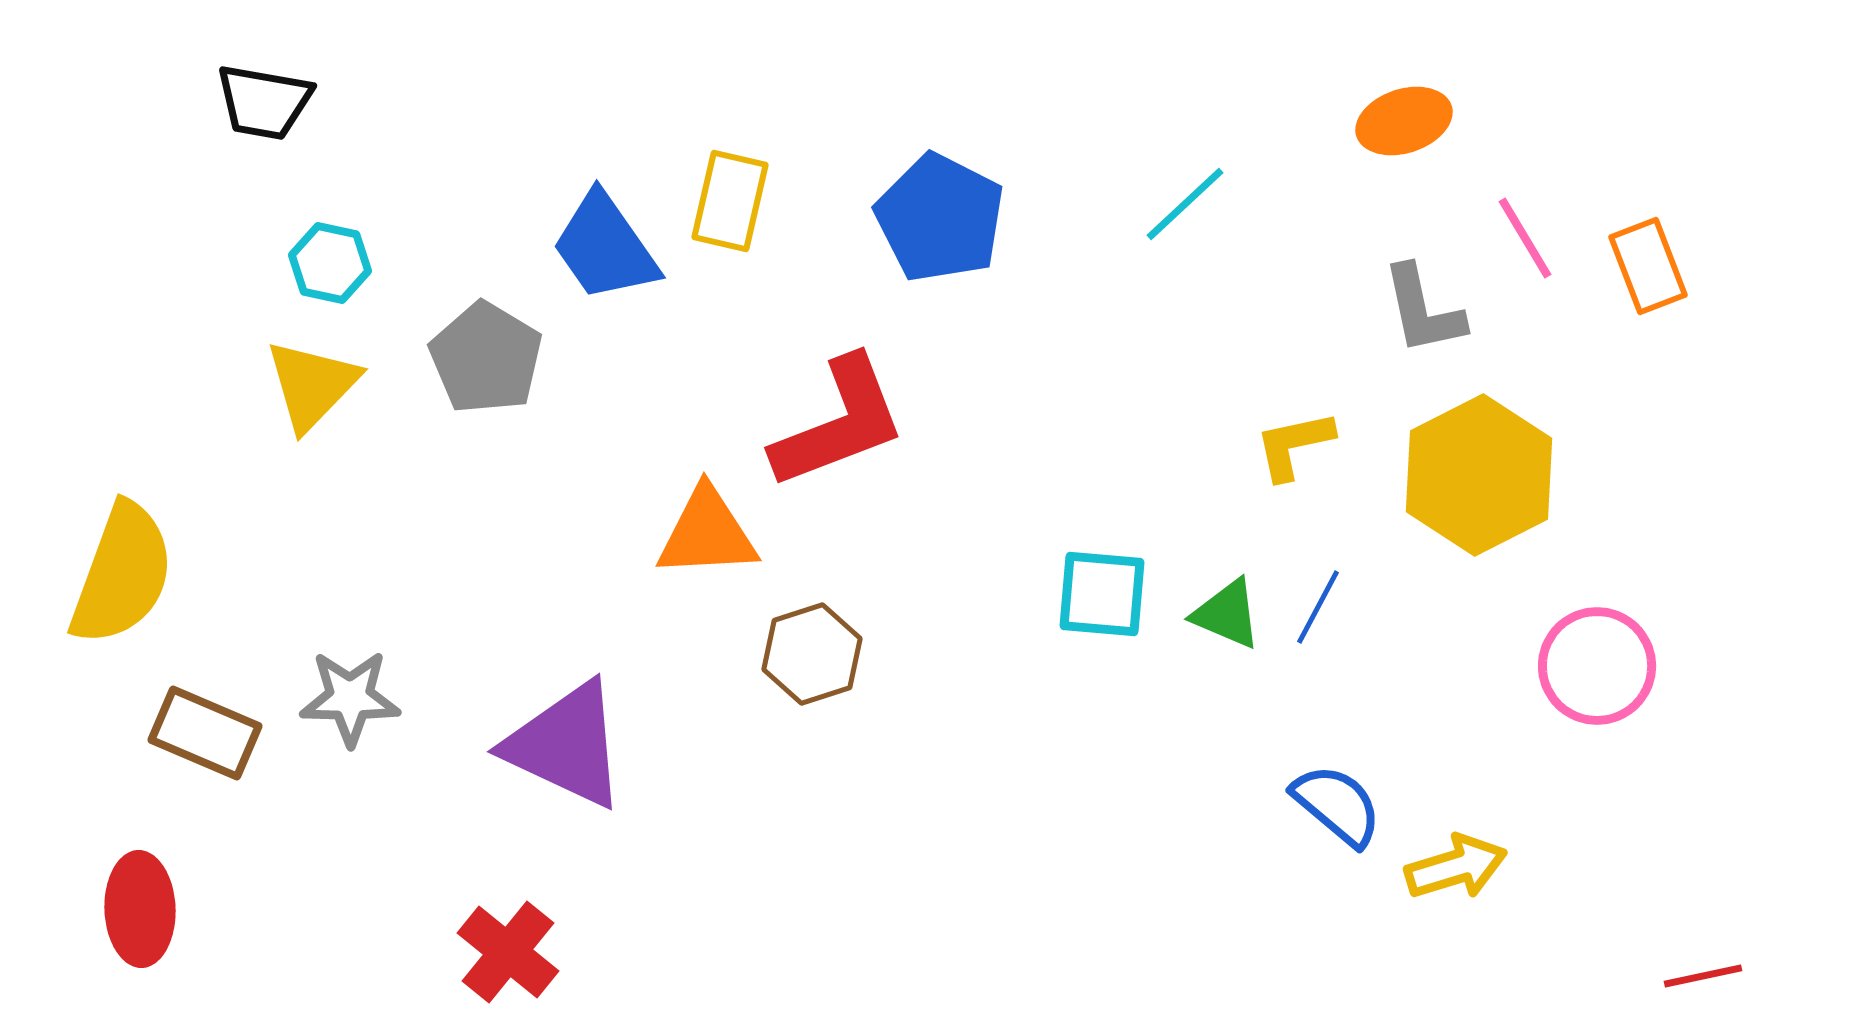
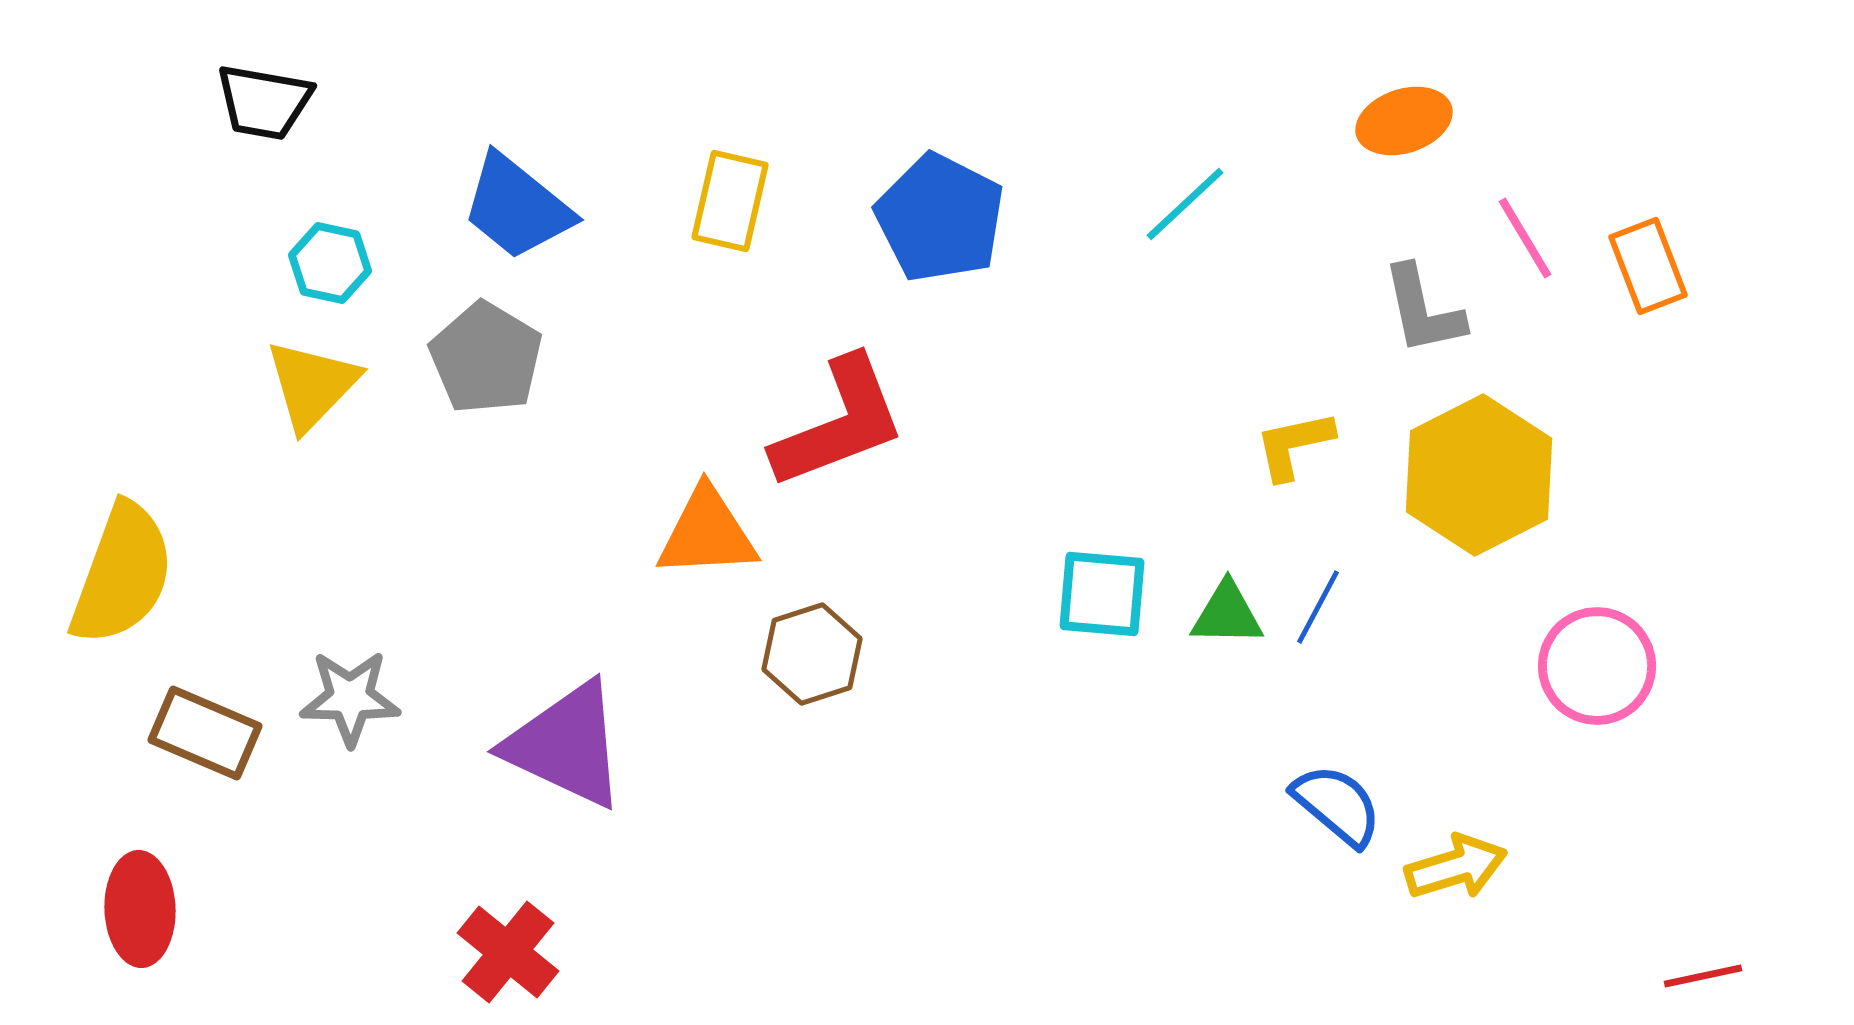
blue trapezoid: moved 88 px left, 40 px up; rotated 16 degrees counterclockwise
green triangle: rotated 22 degrees counterclockwise
